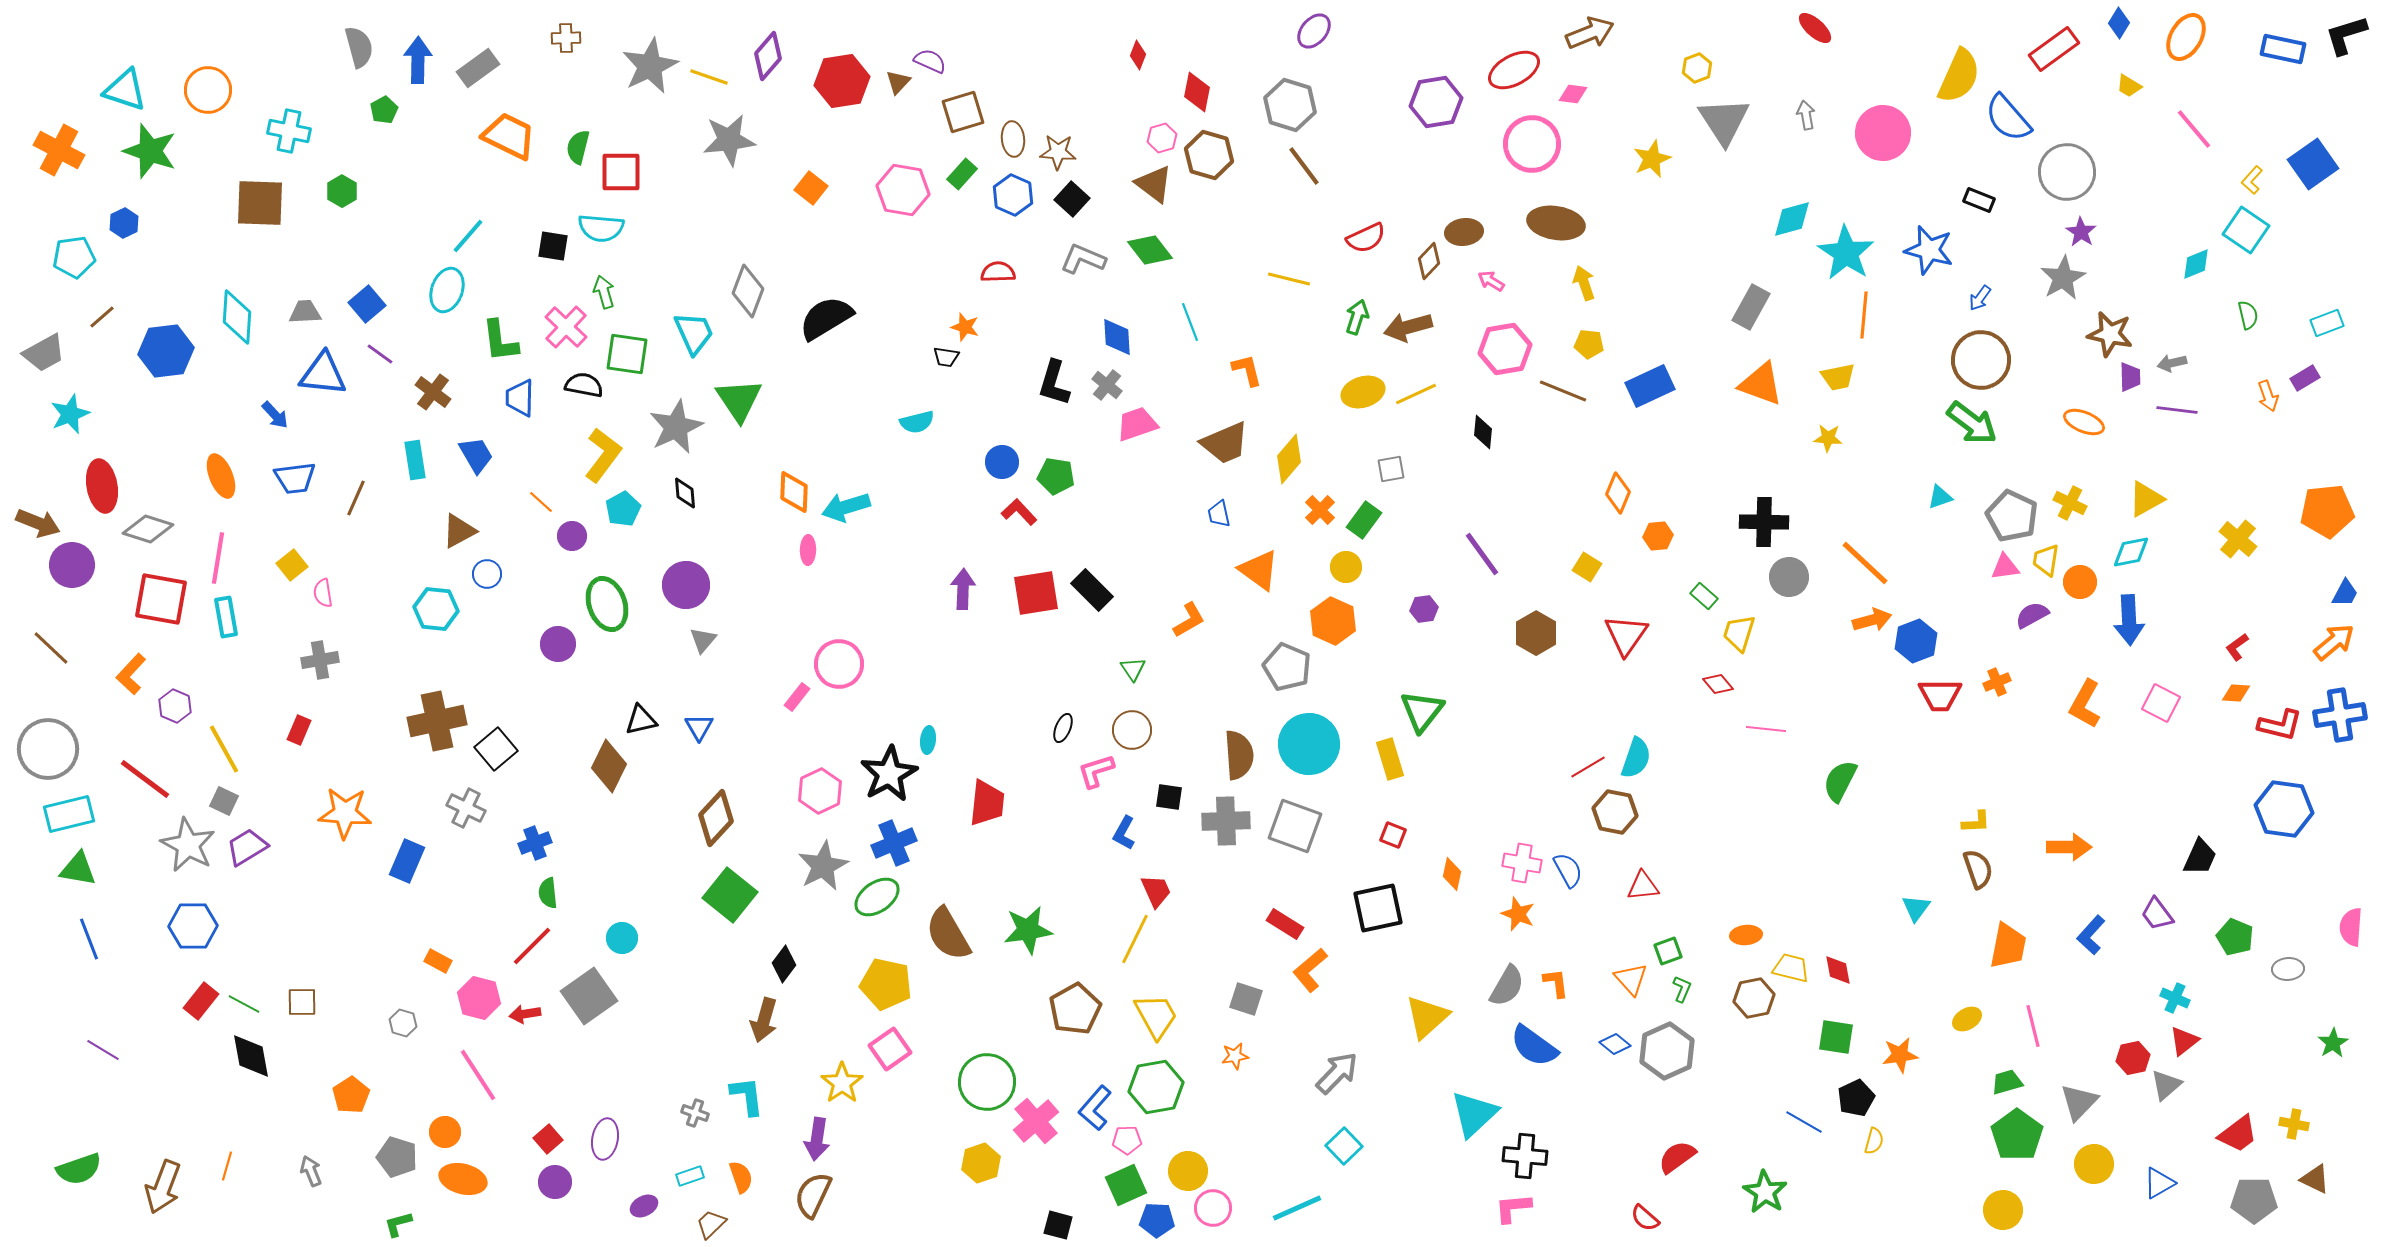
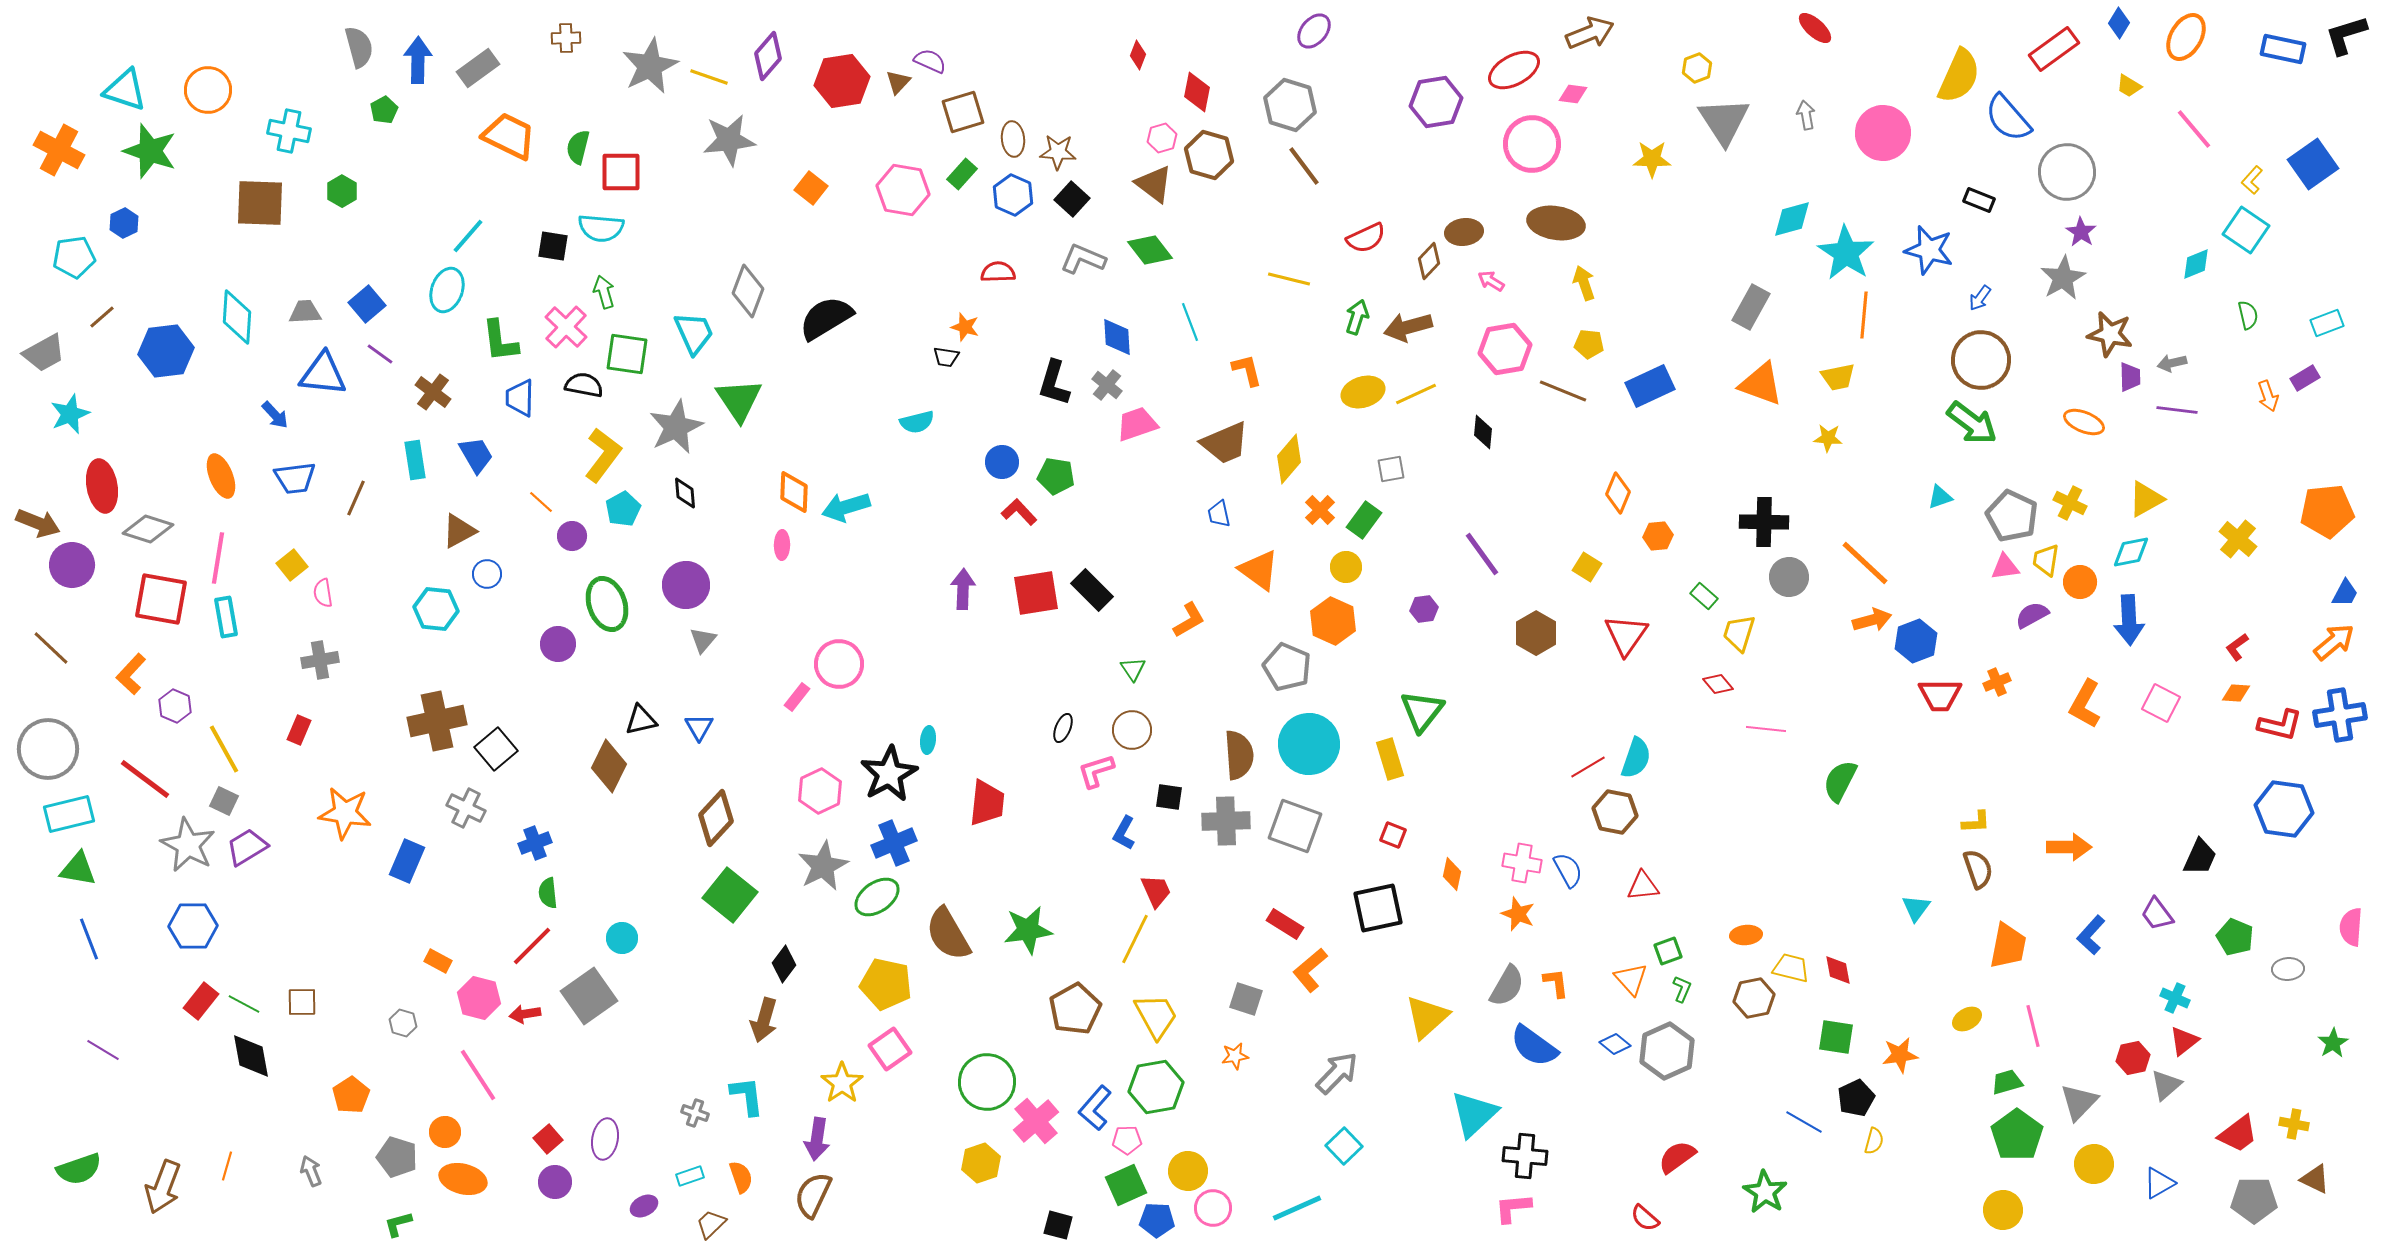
yellow star at (1652, 159): rotated 24 degrees clockwise
pink ellipse at (808, 550): moved 26 px left, 5 px up
orange star at (345, 813): rotated 4 degrees clockwise
